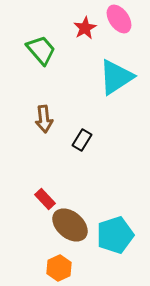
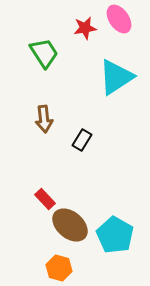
red star: rotated 20 degrees clockwise
green trapezoid: moved 3 px right, 3 px down; rotated 8 degrees clockwise
cyan pentagon: rotated 24 degrees counterclockwise
orange hexagon: rotated 20 degrees counterclockwise
